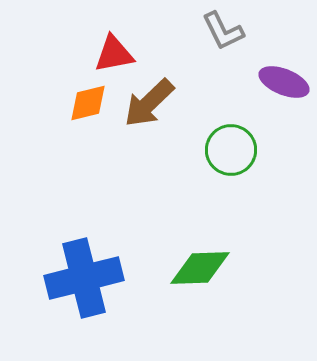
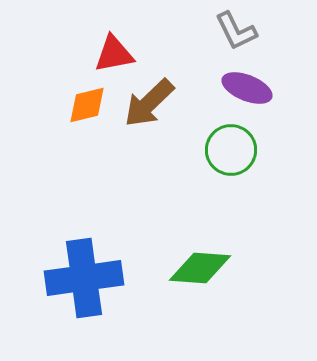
gray L-shape: moved 13 px right
purple ellipse: moved 37 px left, 6 px down
orange diamond: moved 1 px left, 2 px down
green diamond: rotated 6 degrees clockwise
blue cross: rotated 6 degrees clockwise
